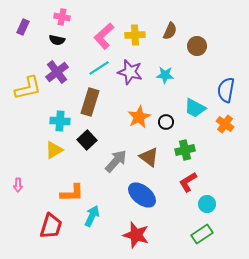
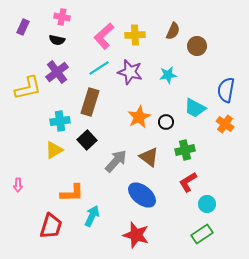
brown semicircle: moved 3 px right
cyan star: moved 3 px right; rotated 12 degrees counterclockwise
cyan cross: rotated 12 degrees counterclockwise
